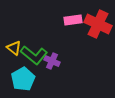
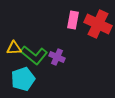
pink rectangle: rotated 72 degrees counterclockwise
yellow triangle: rotated 42 degrees counterclockwise
purple cross: moved 5 px right, 4 px up
cyan pentagon: rotated 10 degrees clockwise
